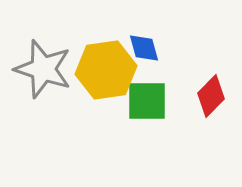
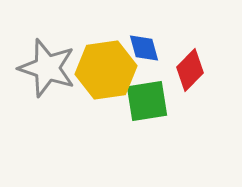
gray star: moved 4 px right, 1 px up
red diamond: moved 21 px left, 26 px up
green square: rotated 9 degrees counterclockwise
